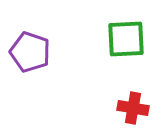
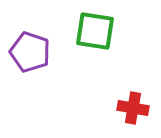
green square: moved 31 px left, 8 px up; rotated 12 degrees clockwise
